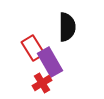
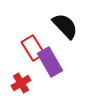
black semicircle: moved 2 px left, 1 px up; rotated 44 degrees counterclockwise
red cross: moved 21 px left
